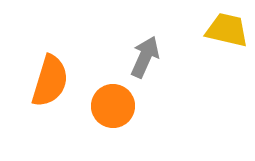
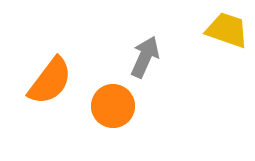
yellow trapezoid: rotated 6 degrees clockwise
orange semicircle: rotated 20 degrees clockwise
